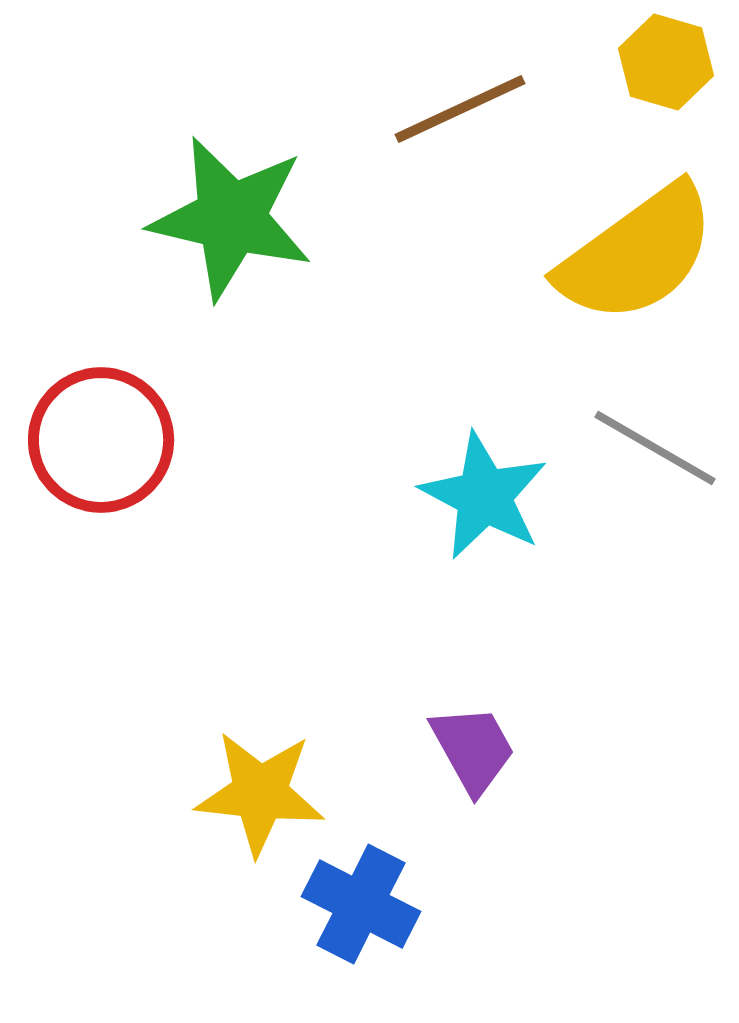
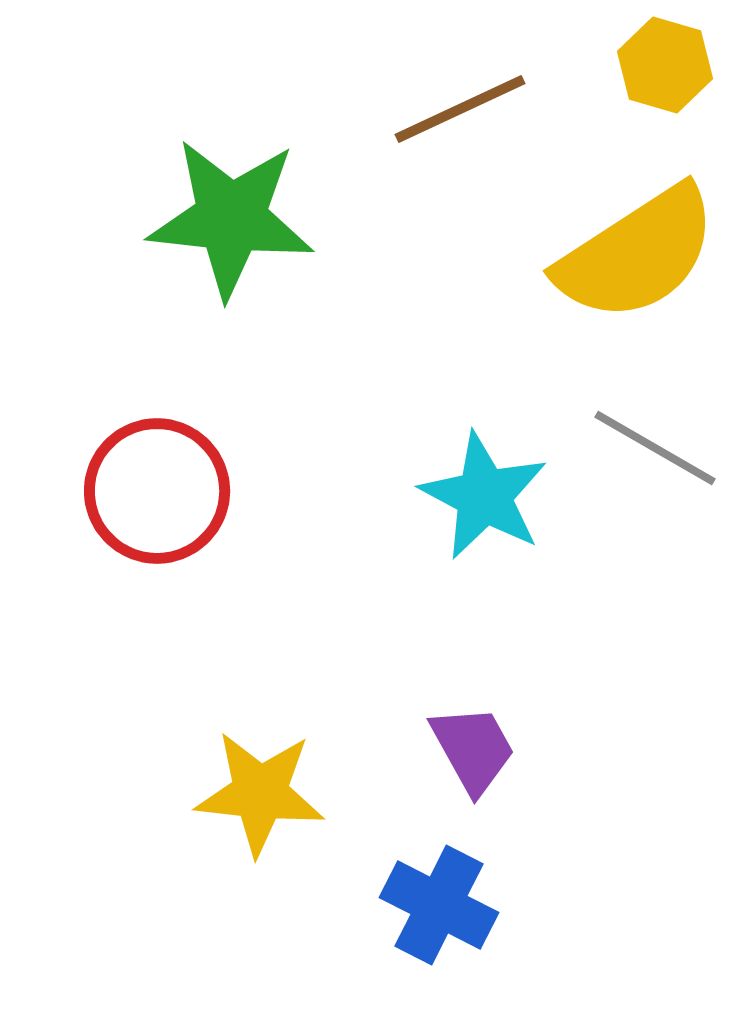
yellow hexagon: moved 1 px left, 3 px down
green star: rotated 7 degrees counterclockwise
yellow semicircle: rotated 3 degrees clockwise
red circle: moved 56 px right, 51 px down
blue cross: moved 78 px right, 1 px down
